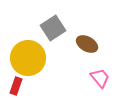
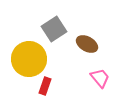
gray square: moved 1 px right, 1 px down
yellow circle: moved 1 px right, 1 px down
red rectangle: moved 29 px right
